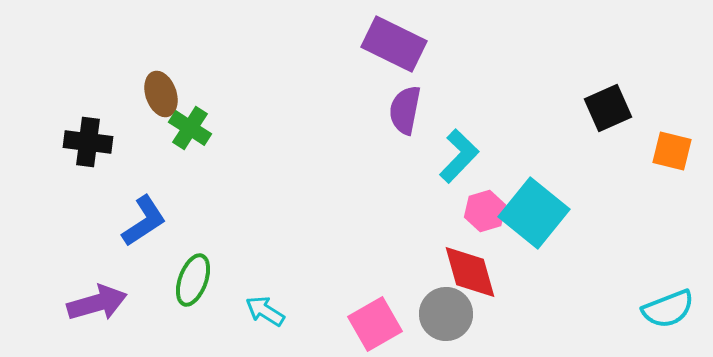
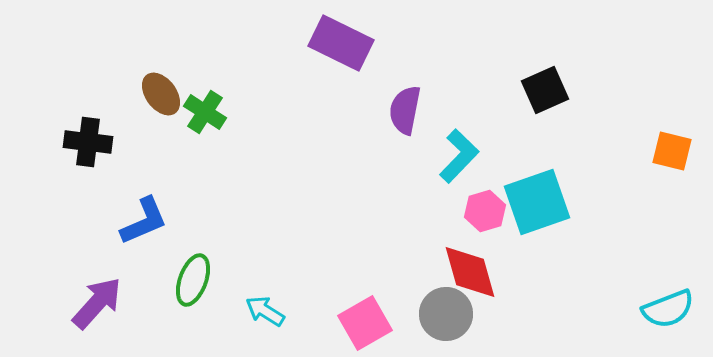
purple rectangle: moved 53 px left, 1 px up
brown ellipse: rotated 18 degrees counterclockwise
black square: moved 63 px left, 18 px up
green cross: moved 15 px right, 16 px up
cyan square: moved 3 px right, 11 px up; rotated 32 degrees clockwise
blue L-shape: rotated 10 degrees clockwise
purple arrow: rotated 32 degrees counterclockwise
pink square: moved 10 px left, 1 px up
